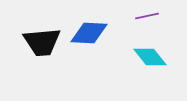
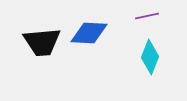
cyan diamond: rotated 60 degrees clockwise
